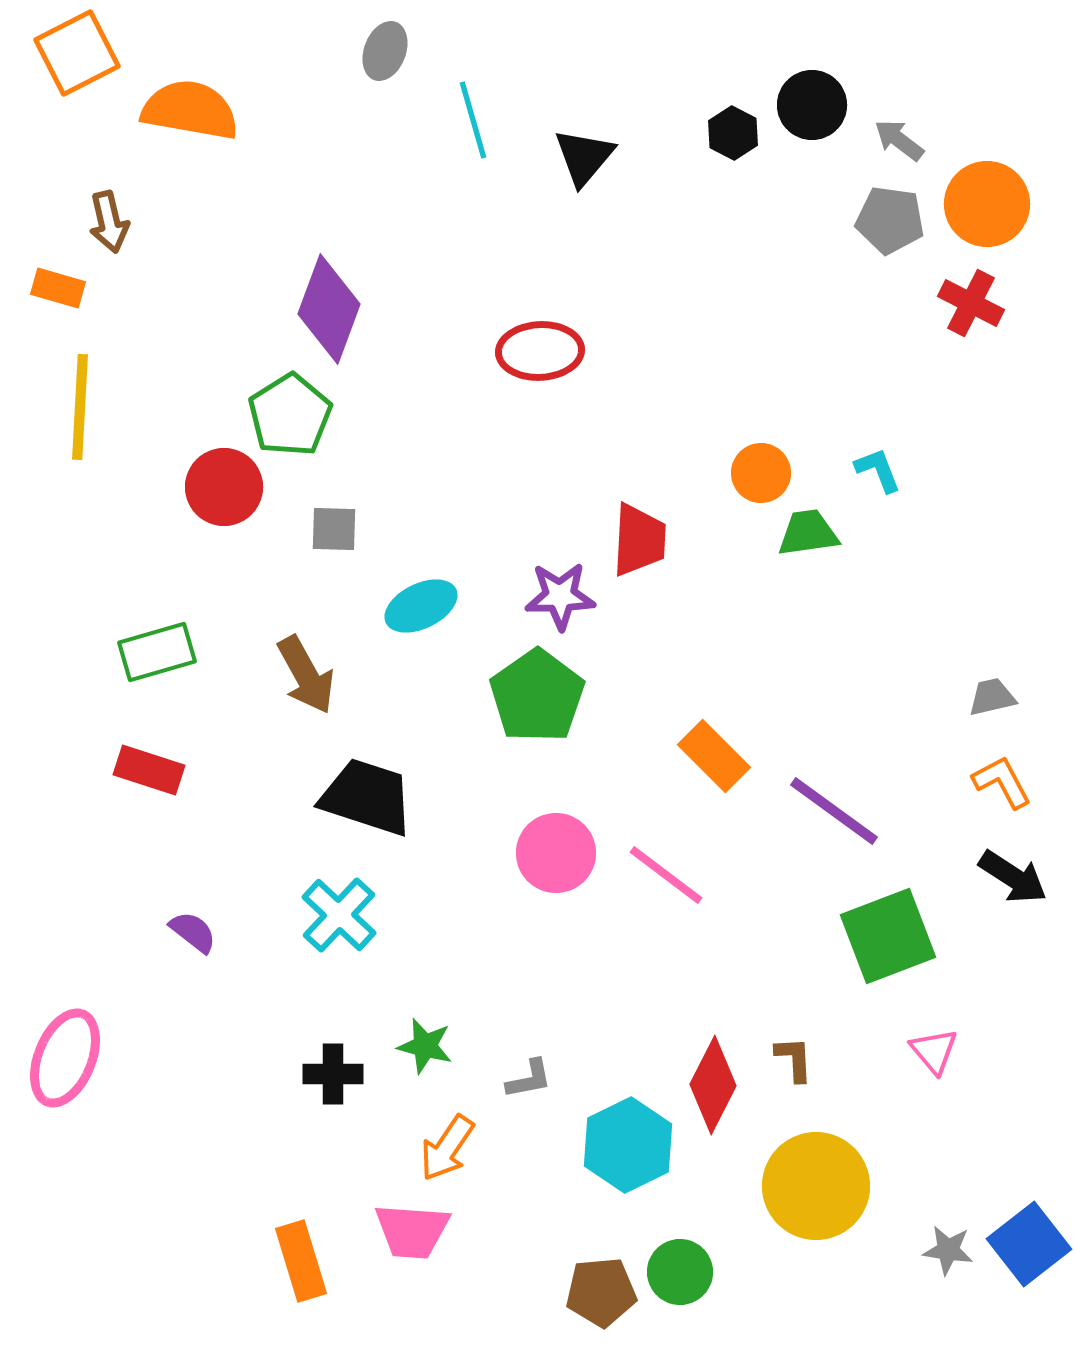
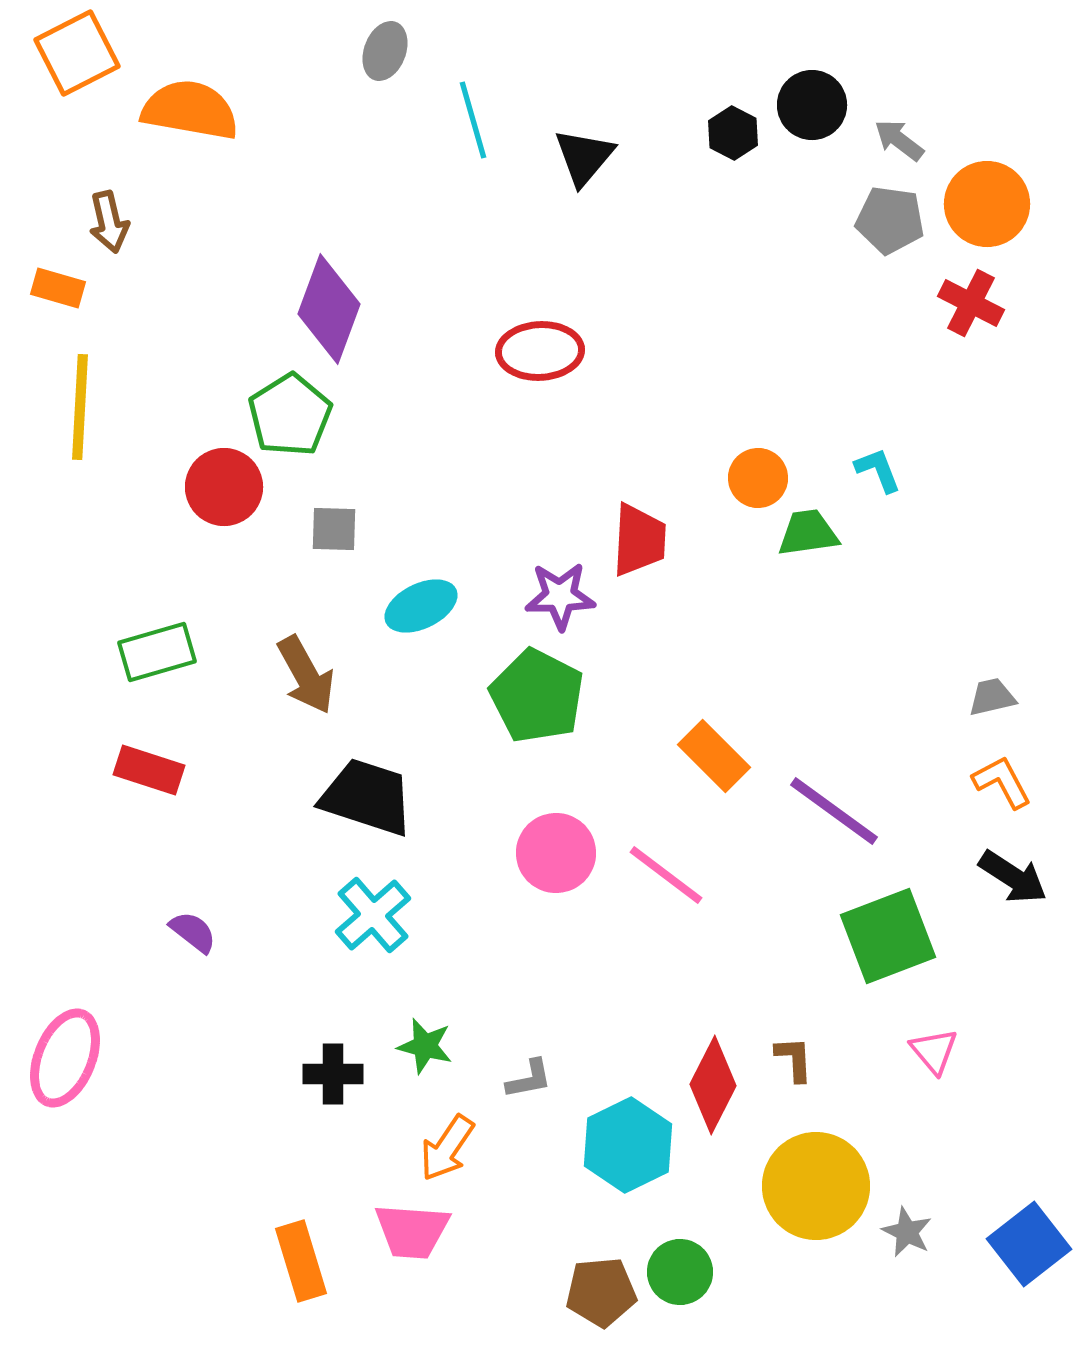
orange circle at (761, 473): moved 3 px left, 5 px down
green pentagon at (537, 696): rotated 10 degrees counterclockwise
cyan cross at (339, 915): moved 34 px right; rotated 6 degrees clockwise
gray star at (948, 1250): moved 41 px left, 18 px up; rotated 18 degrees clockwise
